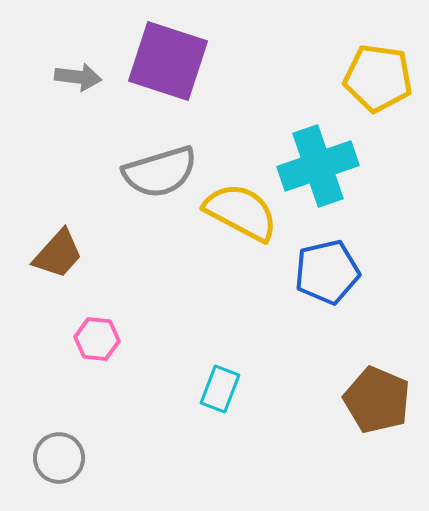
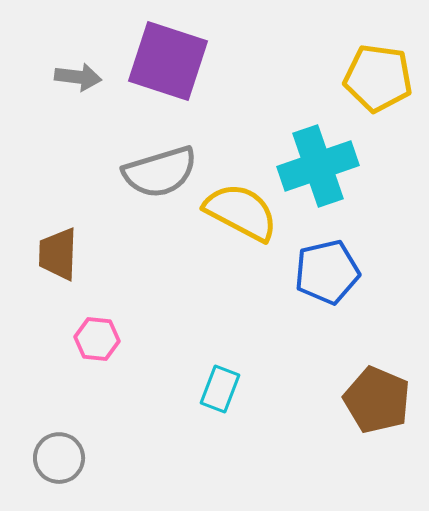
brown trapezoid: rotated 140 degrees clockwise
